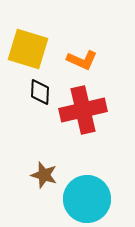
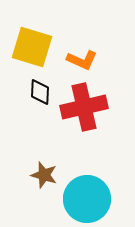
yellow square: moved 4 px right, 2 px up
red cross: moved 1 px right, 3 px up
